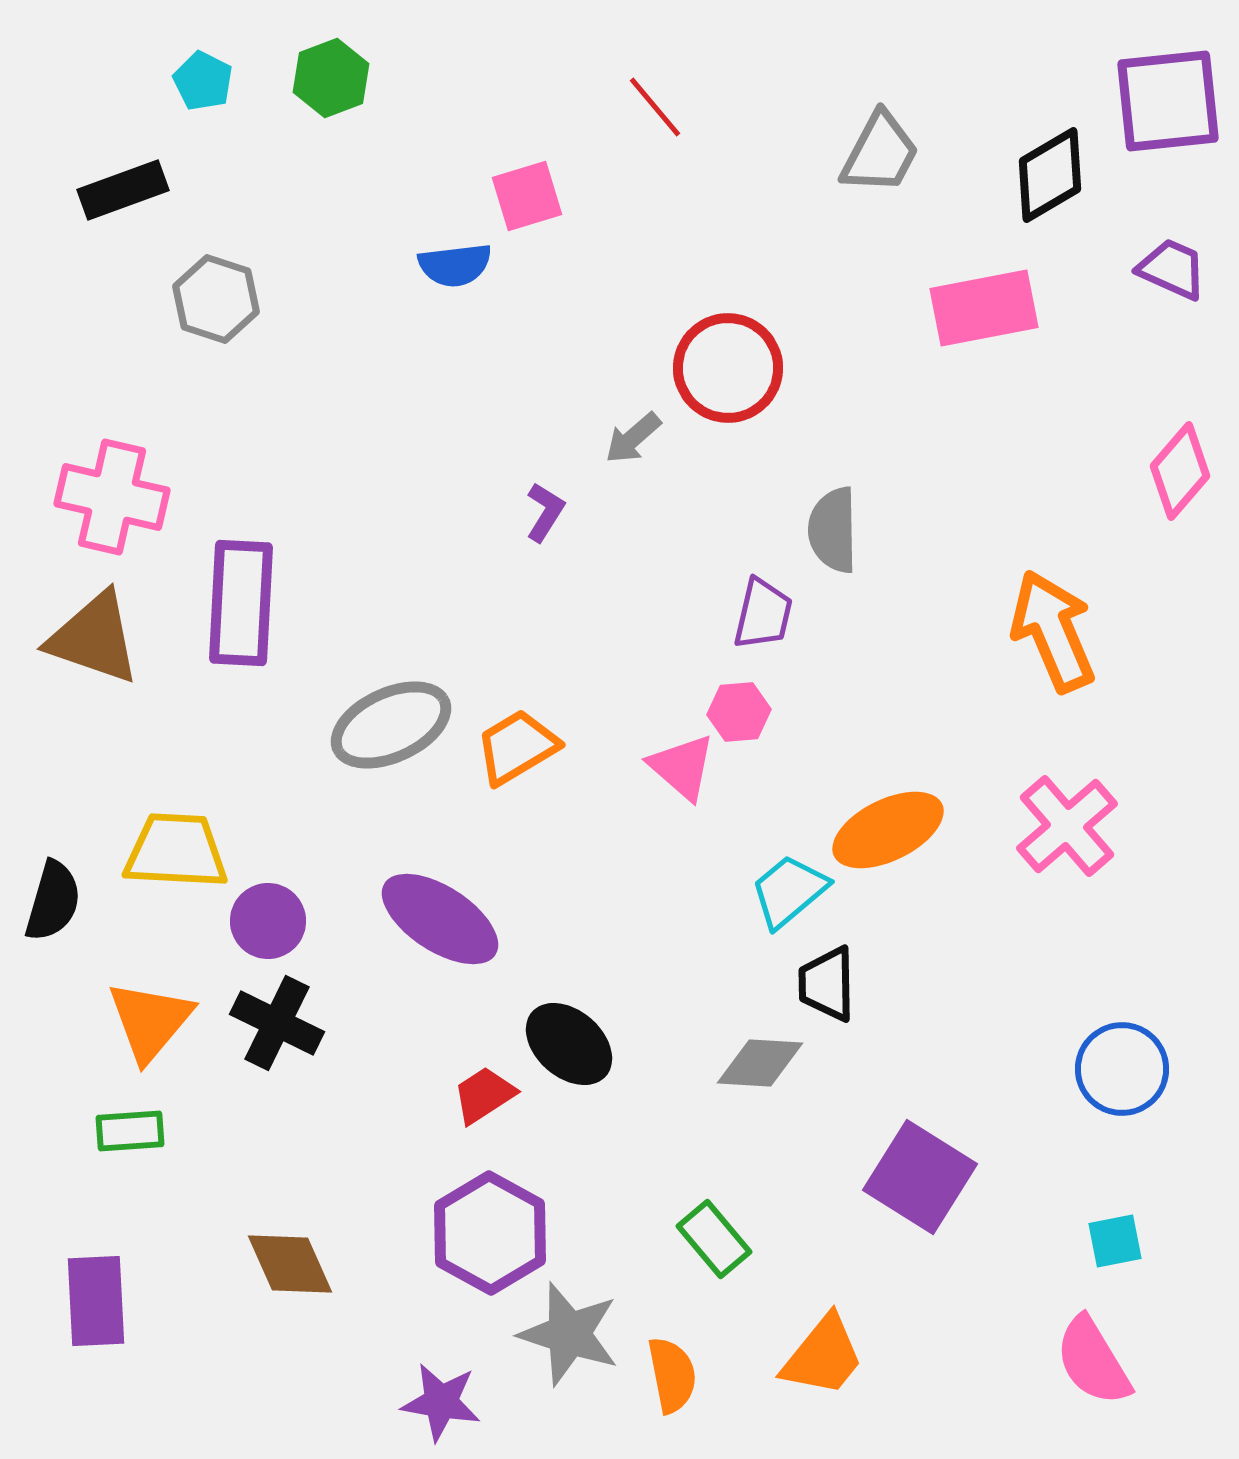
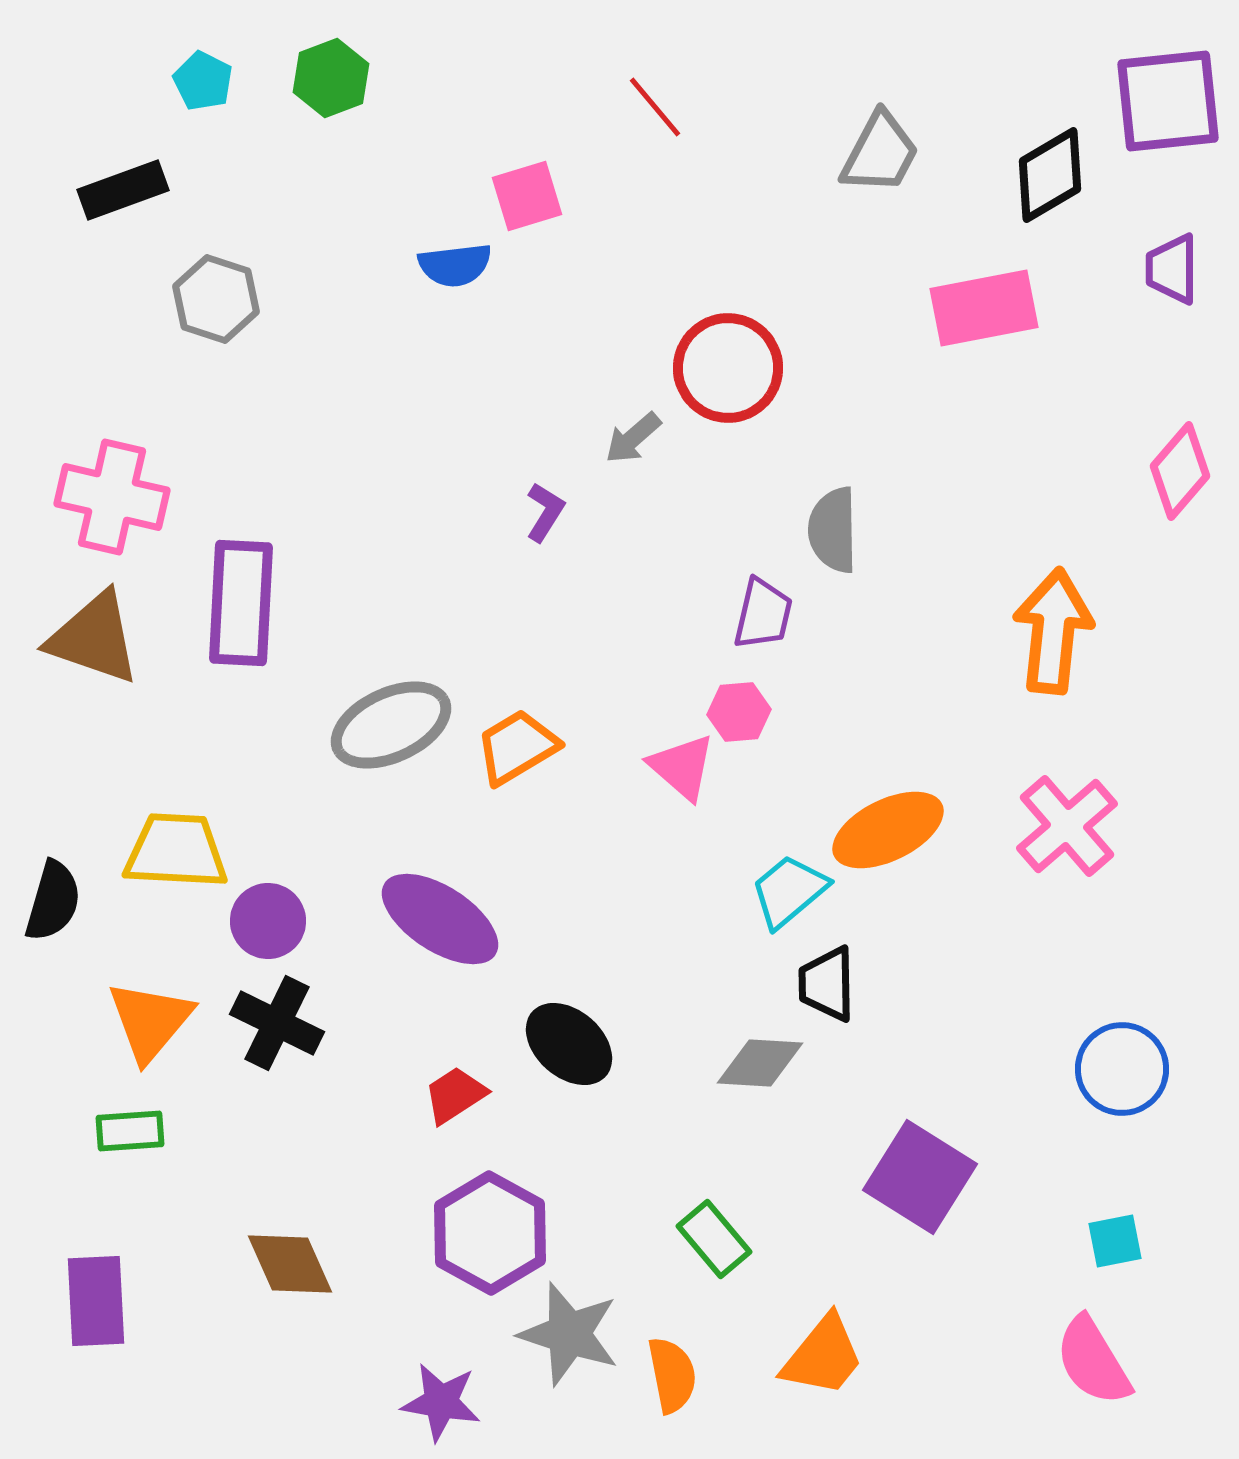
purple trapezoid at (1172, 269): rotated 114 degrees counterclockwise
orange arrow at (1053, 631): rotated 29 degrees clockwise
red trapezoid at (484, 1095): moved 29 px left
